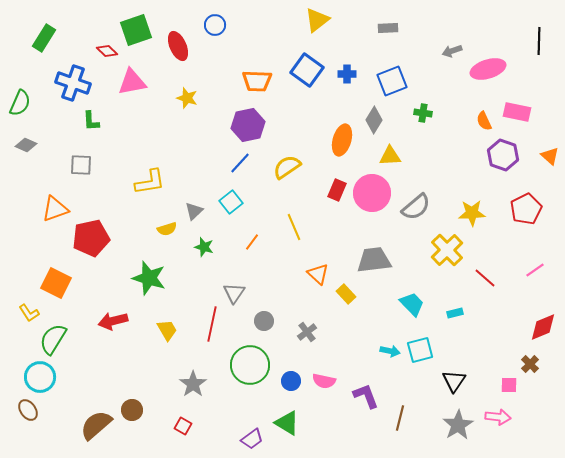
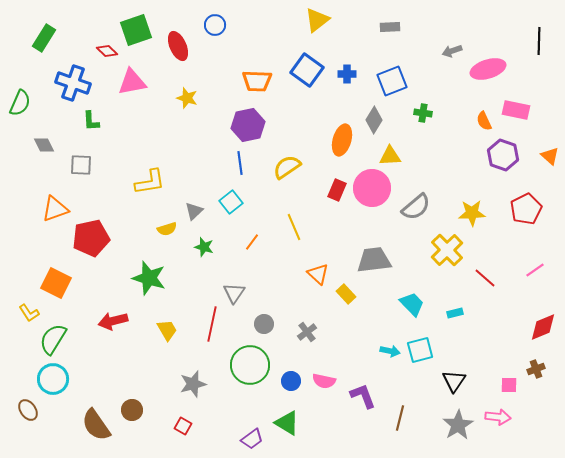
gray rectangle at (388, 28): moved 2 px right, 1 px up
pink rectangle at (517, 112): moved 1 px left, 2 px up
gray diamond at (26, 145): moved 18 px right; rotated 40 degrees clockwise
blue line at (240, 163): rotated 50 degrees counterclockwise
pink circle at (372, 193): moved 5 px up
gray circle at (264, 321): moved 3 px down
brown cross at (530, 364): moved 6 px right, 5 px down; rotated 24 degrees clockwise
cyan circle at (40, 377): moved 13 px right, 2 px down
gray star at (193, 384): rotated 20 degrees clockwise
purple L-shape at (366, 396): moved 3 px left
brown semicircle at (96, 425): rotated 84 degrees counterclockwise
